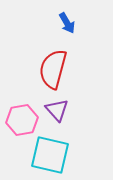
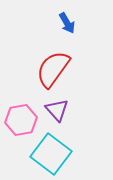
red semicircle: rotated 21 degrees clockwise
pink hexagon: moved 1 px left
cyan square: moved 1 px right, 1 px up; rotated 24 degrees clockwise
